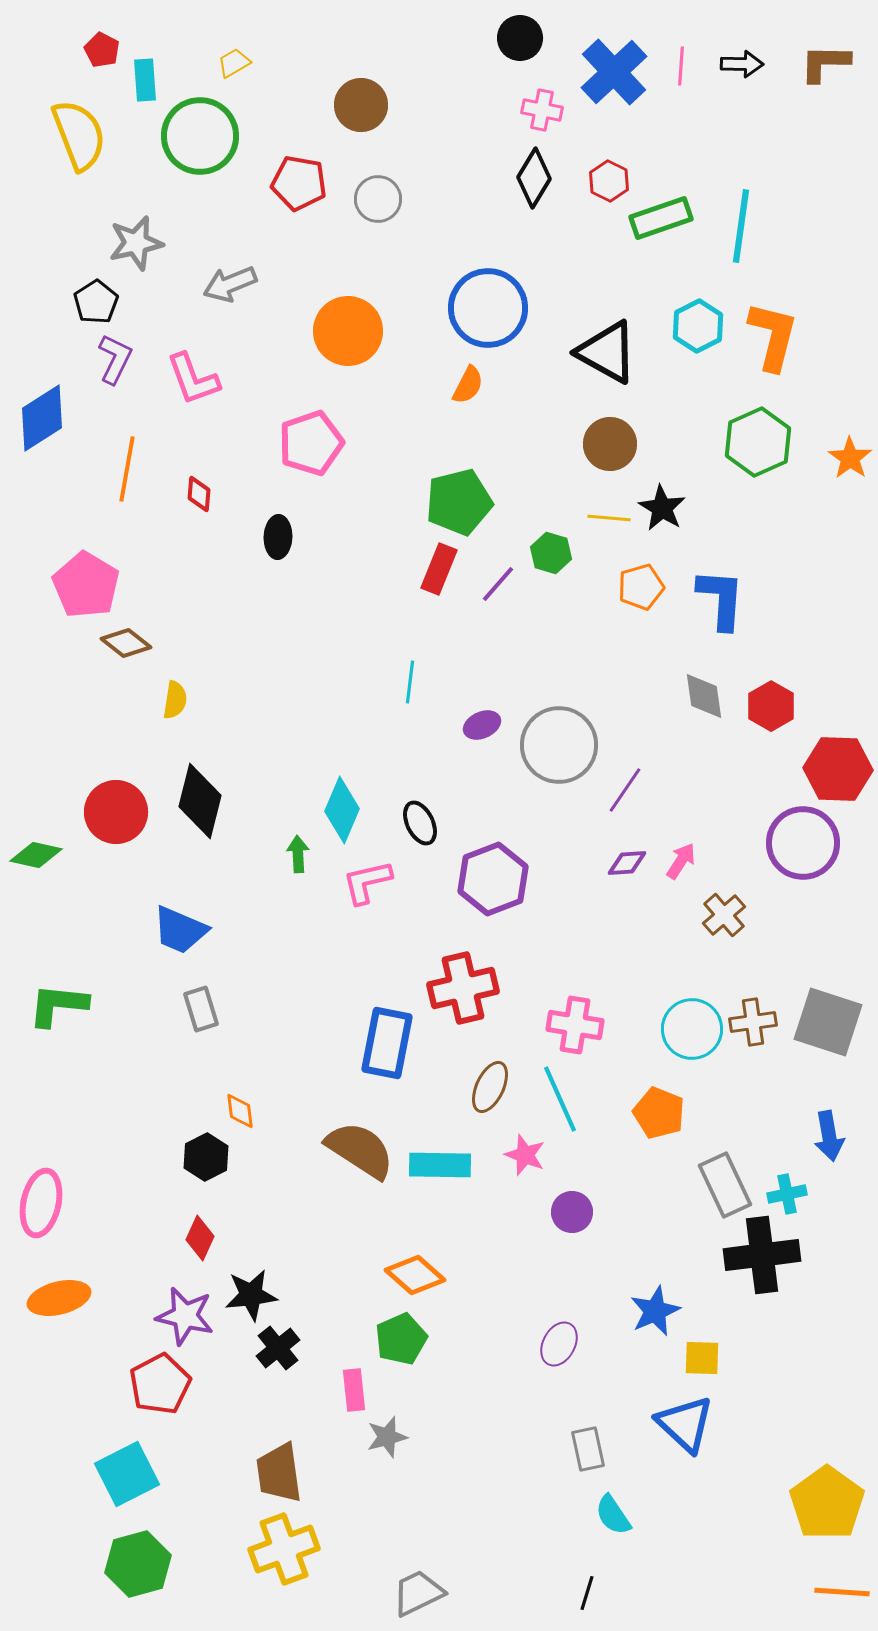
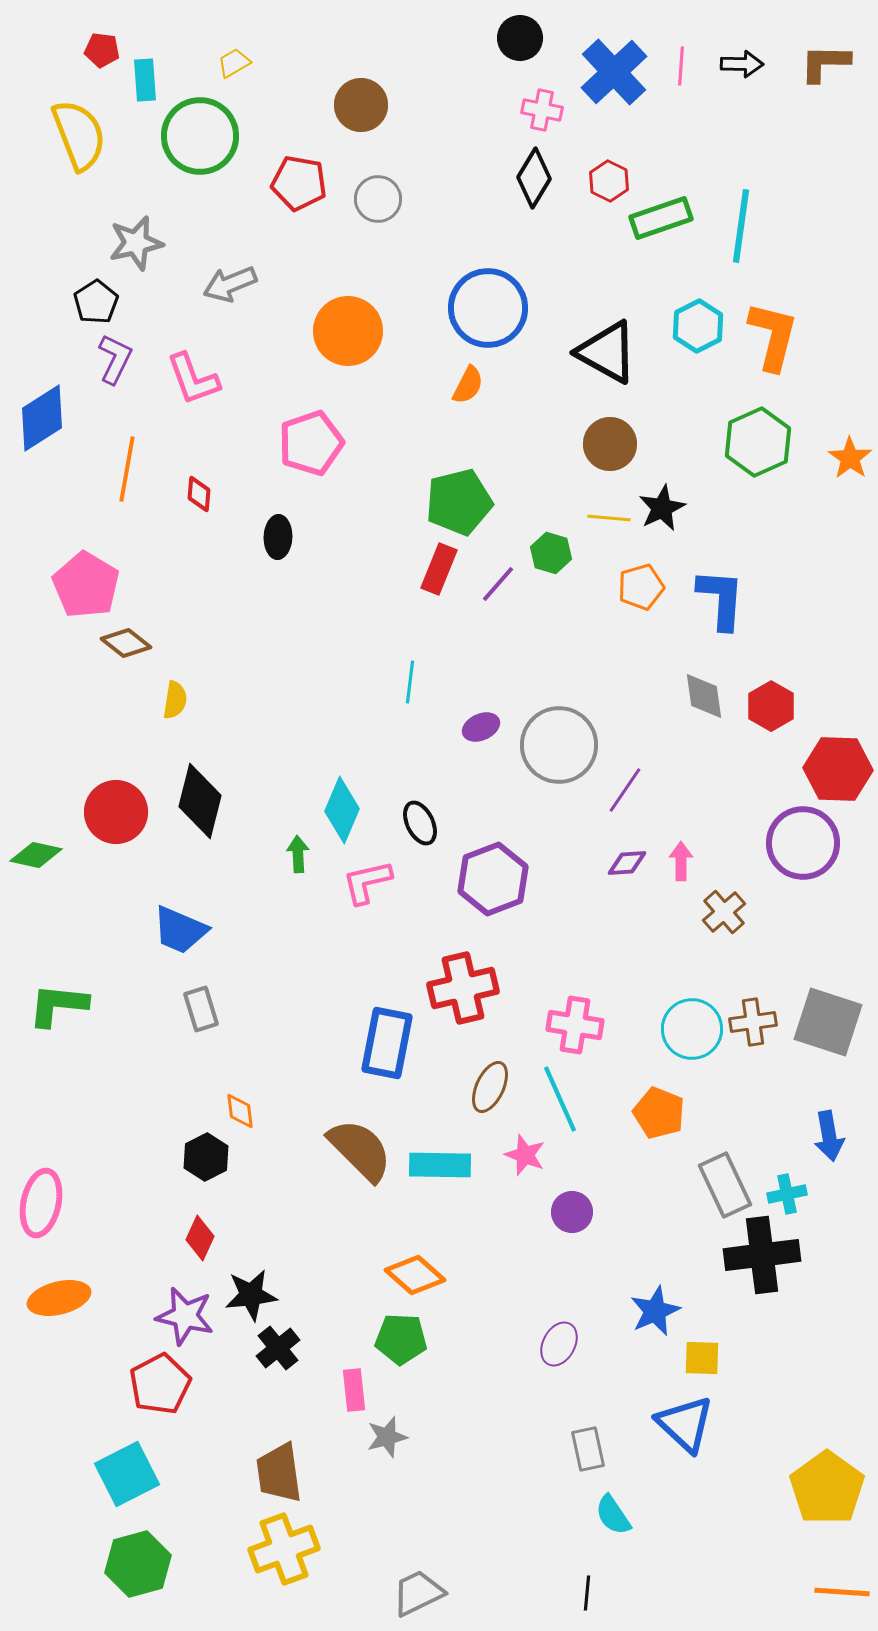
red pentagon at (102, 50): rotated 20 degrees counterclockwise
black star at (662, 508): rotated 15 degrees clockwise
purple ellipse at (482, 725): moved 1 px left, 2 px down
pink arrow at (681, 861): rotated 33 degrees counterclockwise
brown cross at (724, 915): moved 3 px up
brown semicircle at (360, 1150): rotated 12 degrees clockwise
green pentagon at (401, 1339): rotated 27 degrees clockwise
yellow pentagon at (827, 1503): moved 15 px up
black line at (587, 1593): rotated 12 degrees counterclockwise
